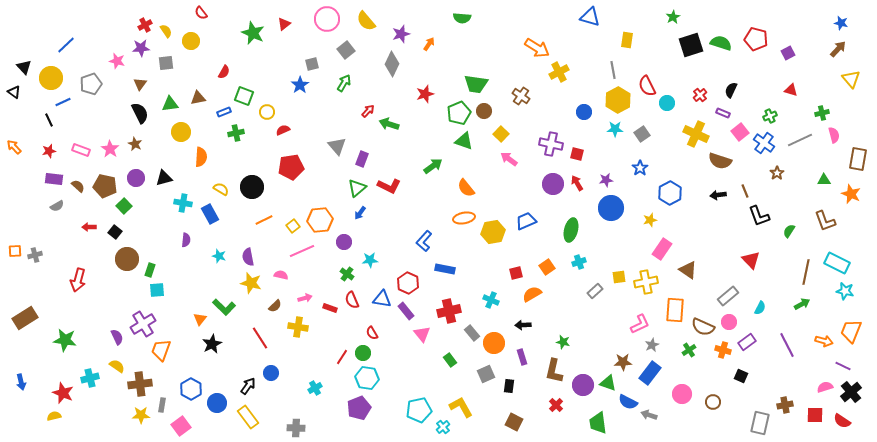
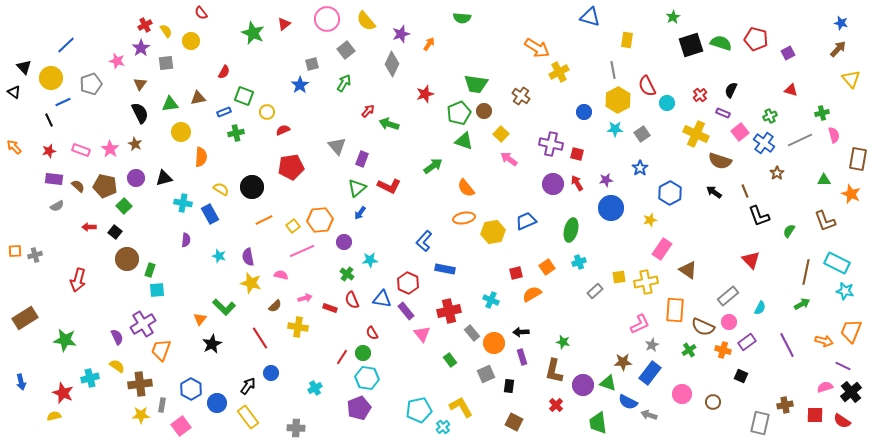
purple star at (141, 48): rotated 30 degrees counterclockwise
black arrow at (718, 195): moved 4 px left, 3 px up; rotated 42 degrees clockwise
black arrow at (523, 325): moved 2 px left, 7 px down
